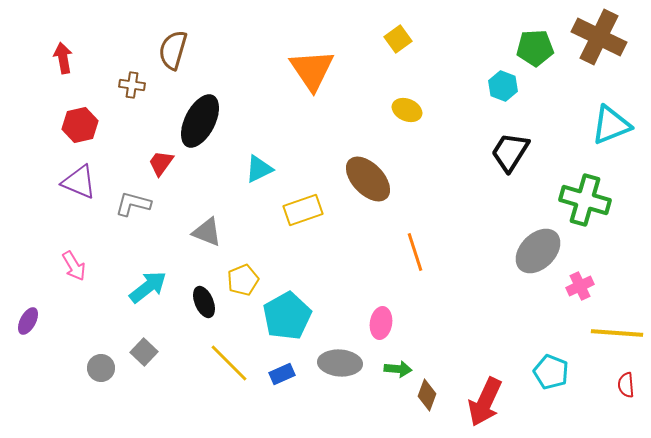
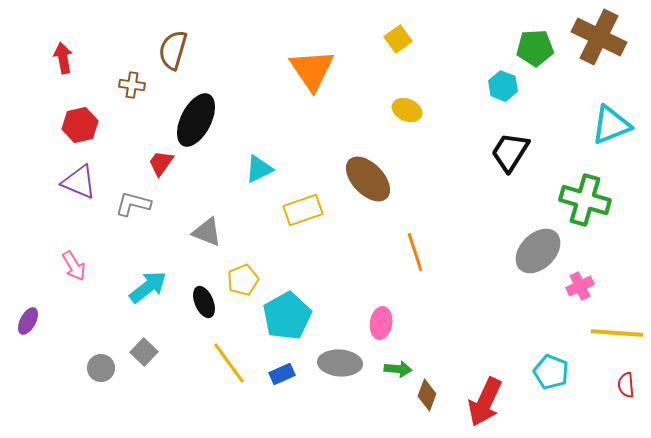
black ellipse at (200, 121): moved 4 px left, 1 px up
yellow line at (229, 363): rotated 9 degrees clockwise
